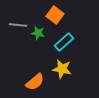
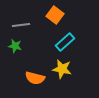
gray line: moved 3 px right; rotated 12 degrees counterclockwise
green star: moved 23 px left, 13 px down
cyan rectangle: moved 1 px right
orange semicircle: moved 4 px up; rotated 54 degrees clockwise
